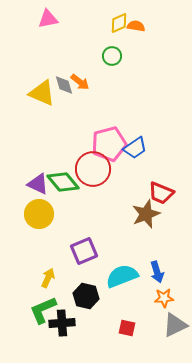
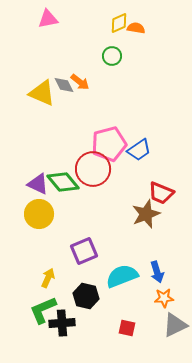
orange semicircle: moved 2 px down
gray diamond: rotated 10 degrees counterclockwise
blue trapezoid: moved 4 px right, 2 px down
